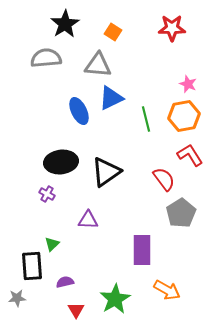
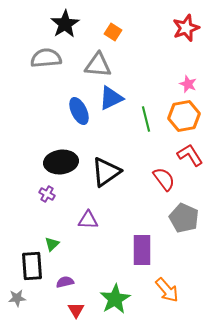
red star: moved 14 px right; rotated 20 degrees counterclockwise
gray pentagon: moved 3 px right, 5 px down; rotated 16 degrees counterclockwise
orange arrow: rotated 20 degrees clockwise
